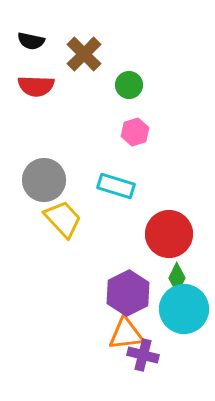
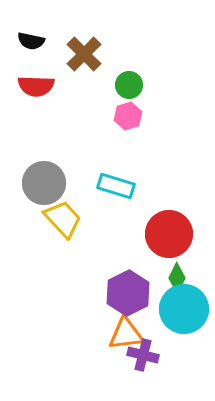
pink hexagon: moved 7 px left, 16 px up
gray circle: moved 3 px down
